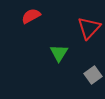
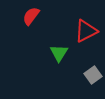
red semicircle: rotated 24 degrees counterclockwise
red triangle: moved 3 px left, 3 px down; rotated 20 degrees clockwise
